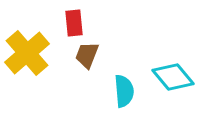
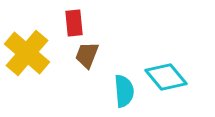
yellow cross: rotated 9 degrees counterclockwise
cyan diamond: moved 7 px left
